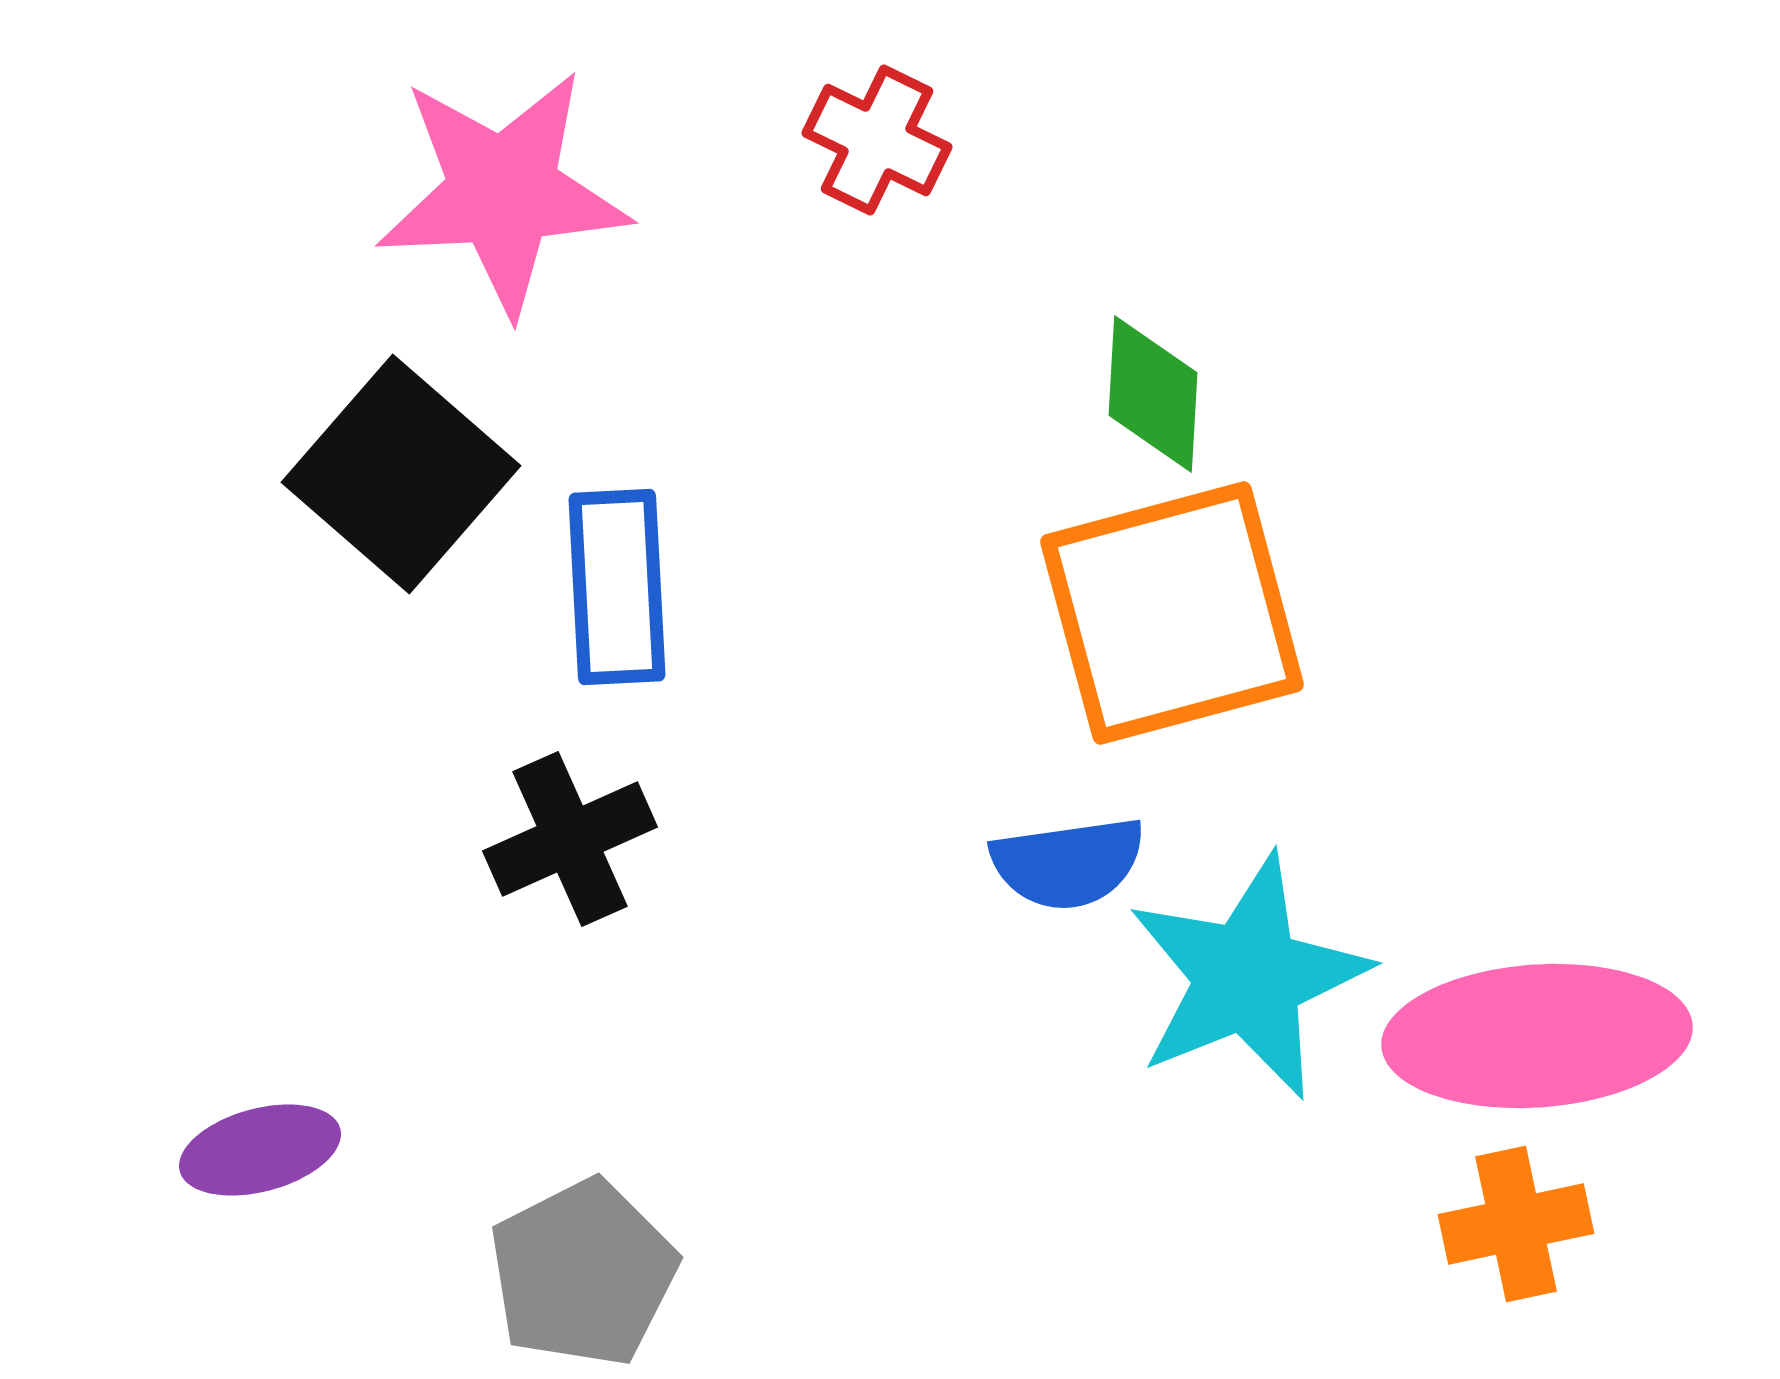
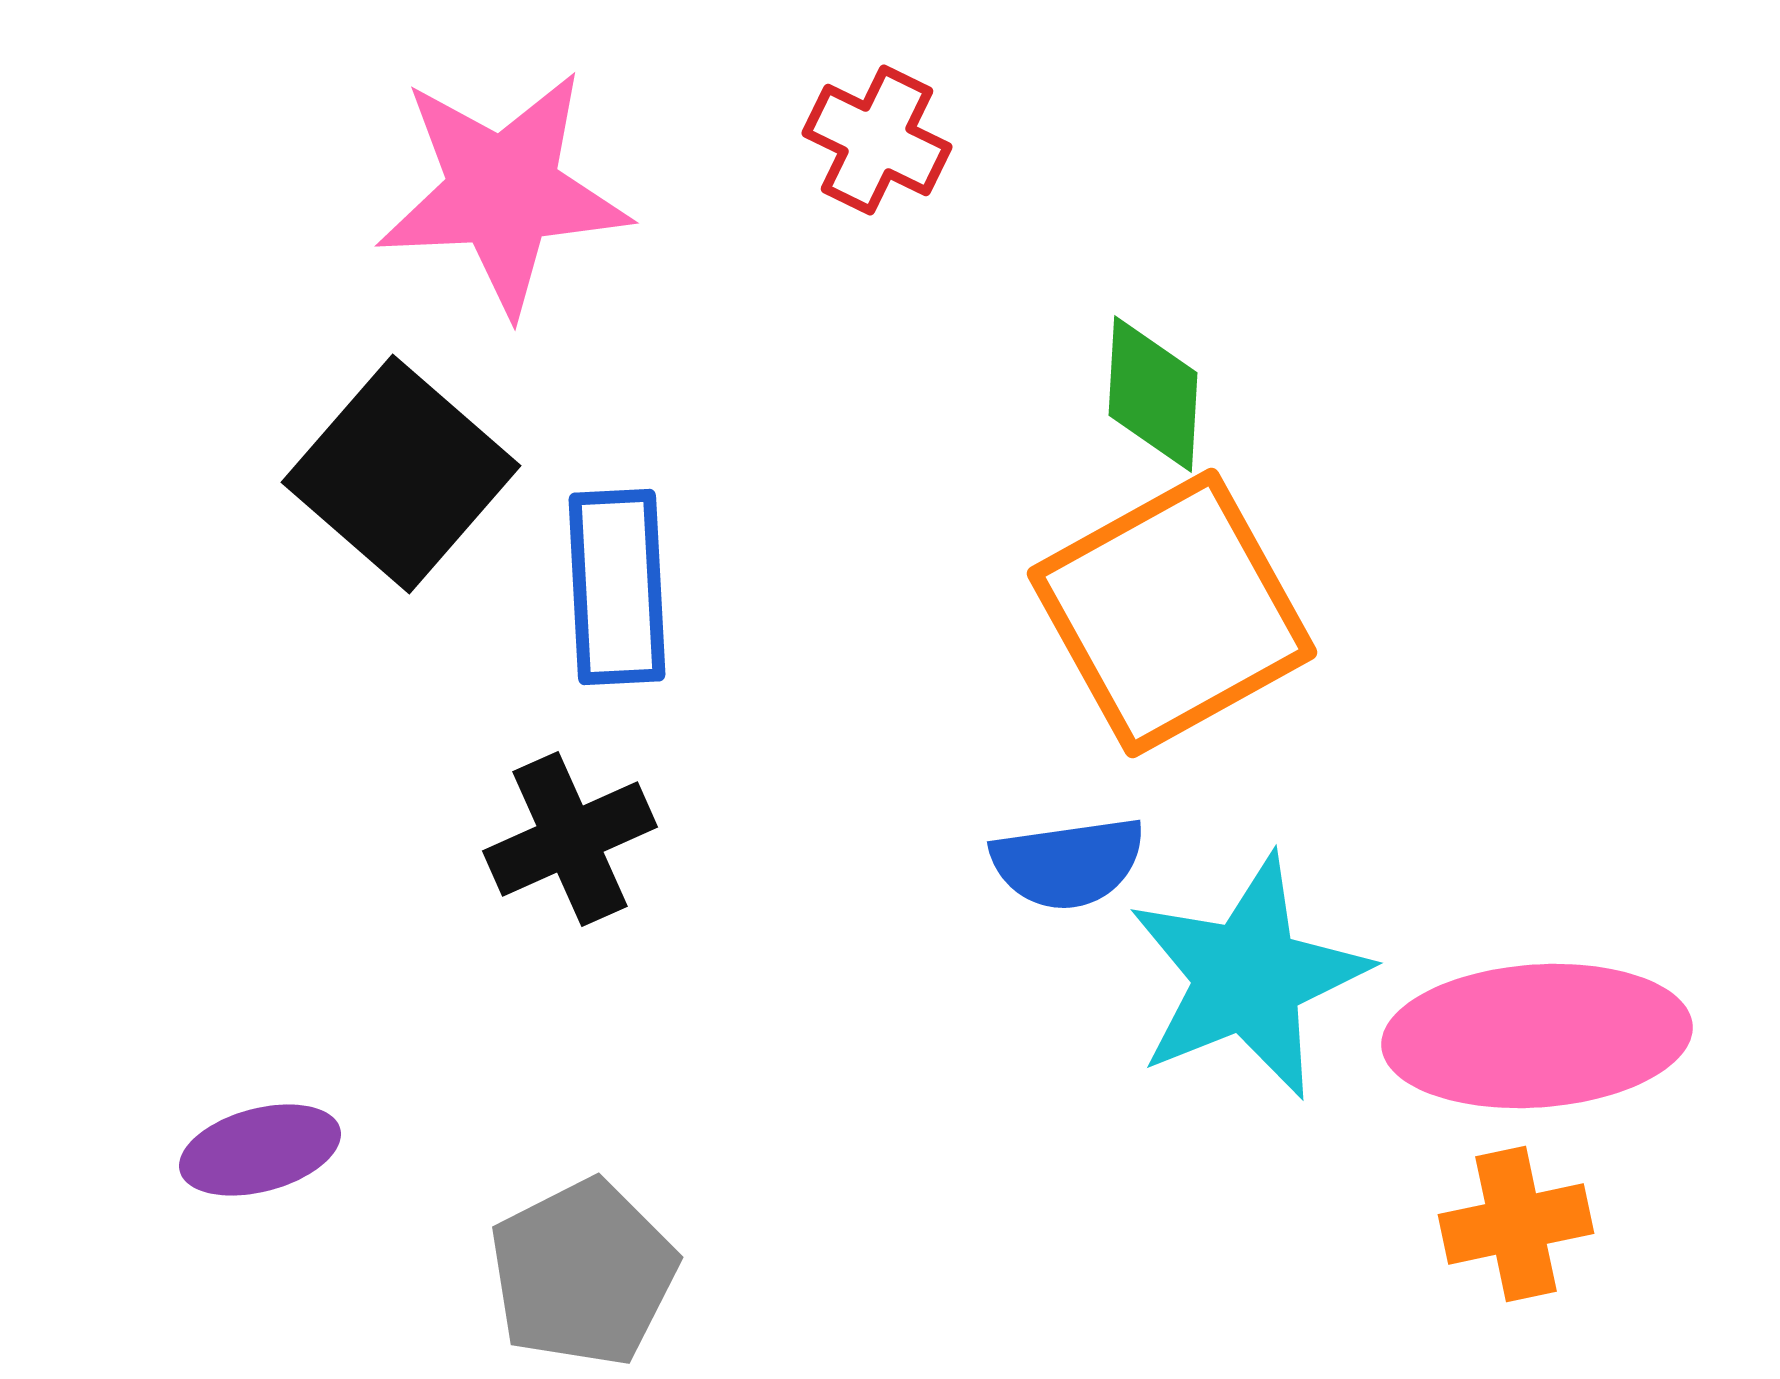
orange square: rotated 14 degrees counterclockwise
